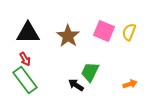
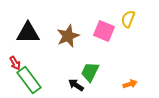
yellow semicircle: moved 1 px left, 13 px up
brown star: rotated 15 degrees clockwise
red arrow: moved 10 px left, 4 px down
green rectangle: moved 4 px right
